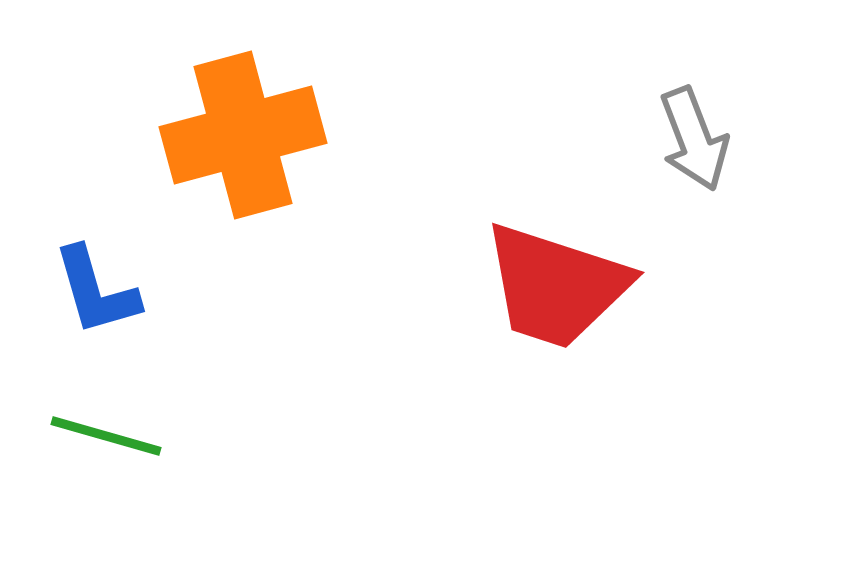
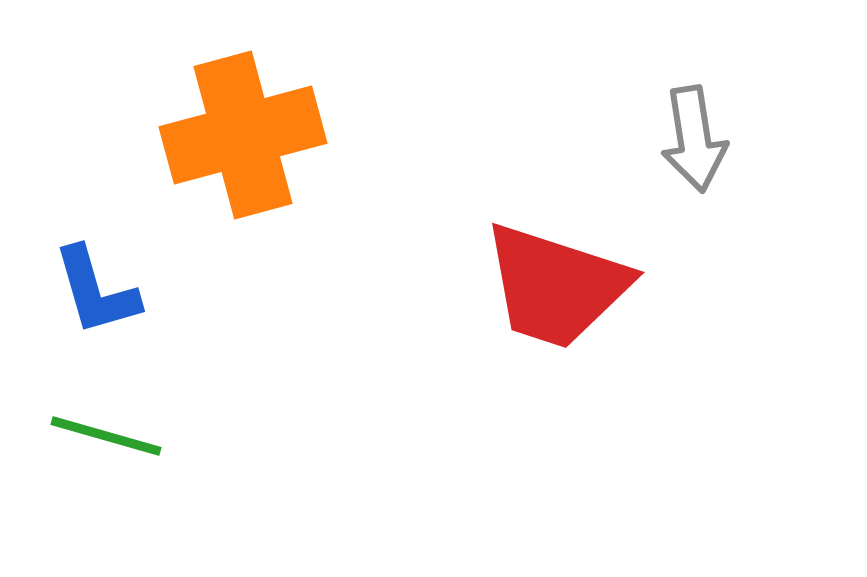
gray arrow: rotated 12 degrees clockwise
